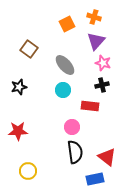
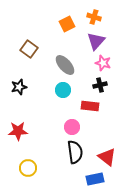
black cross: moved 2 px left
yellow circle: moved 3 px up
